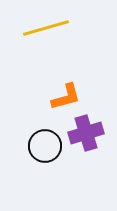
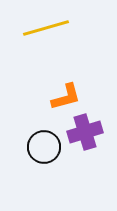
purple cross: moved 1 px left, 1 px up
black circle: moved 1 px left, 1 px down
